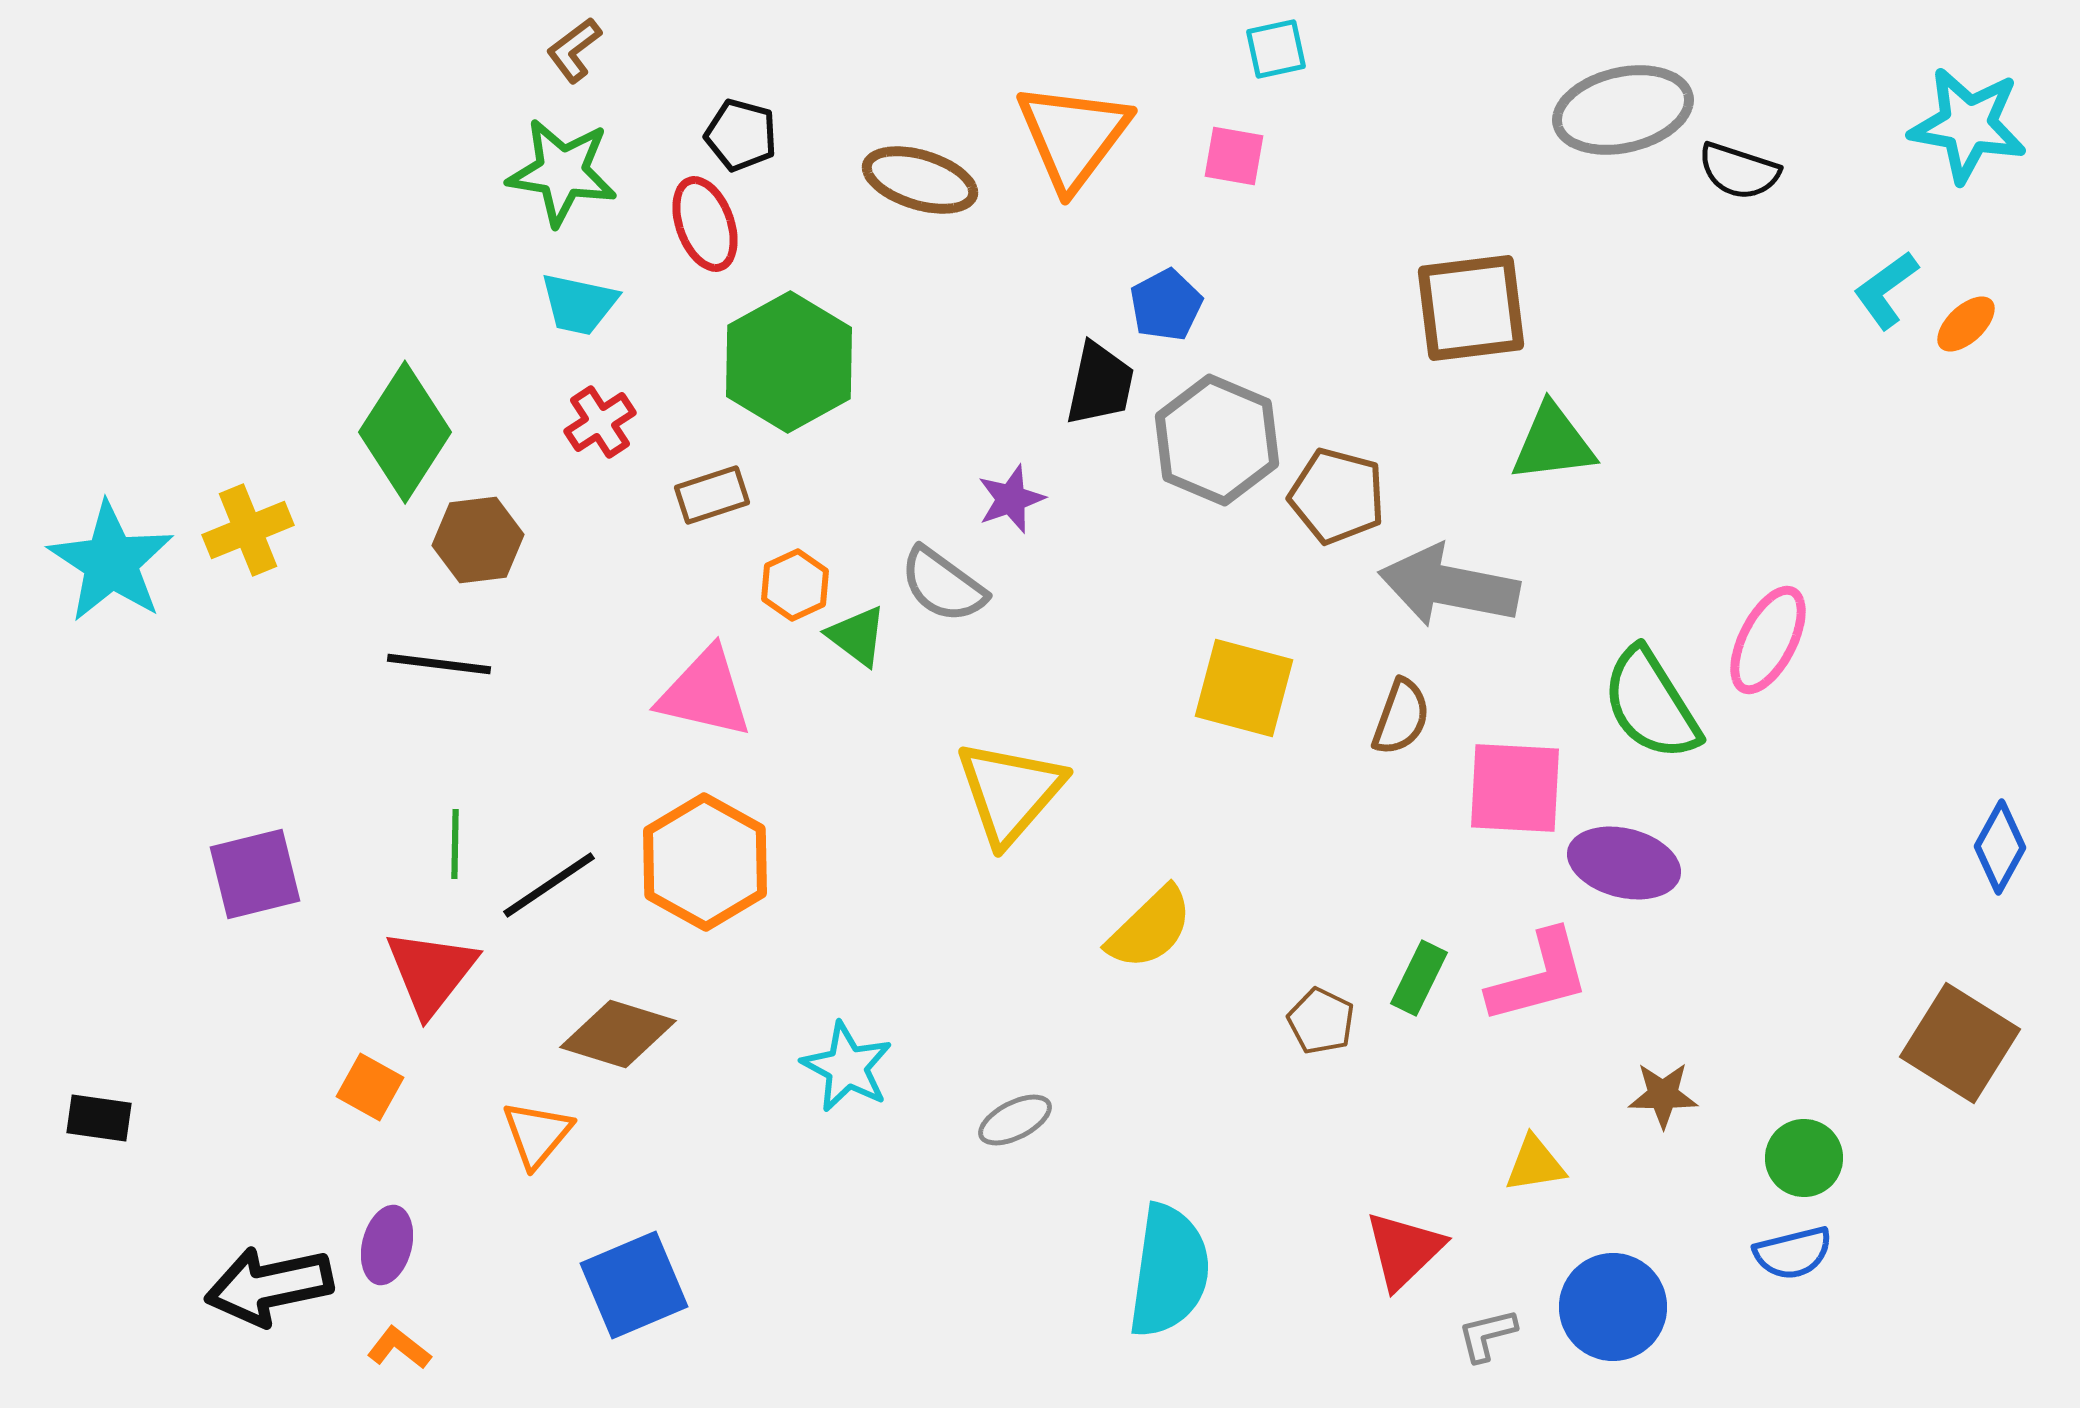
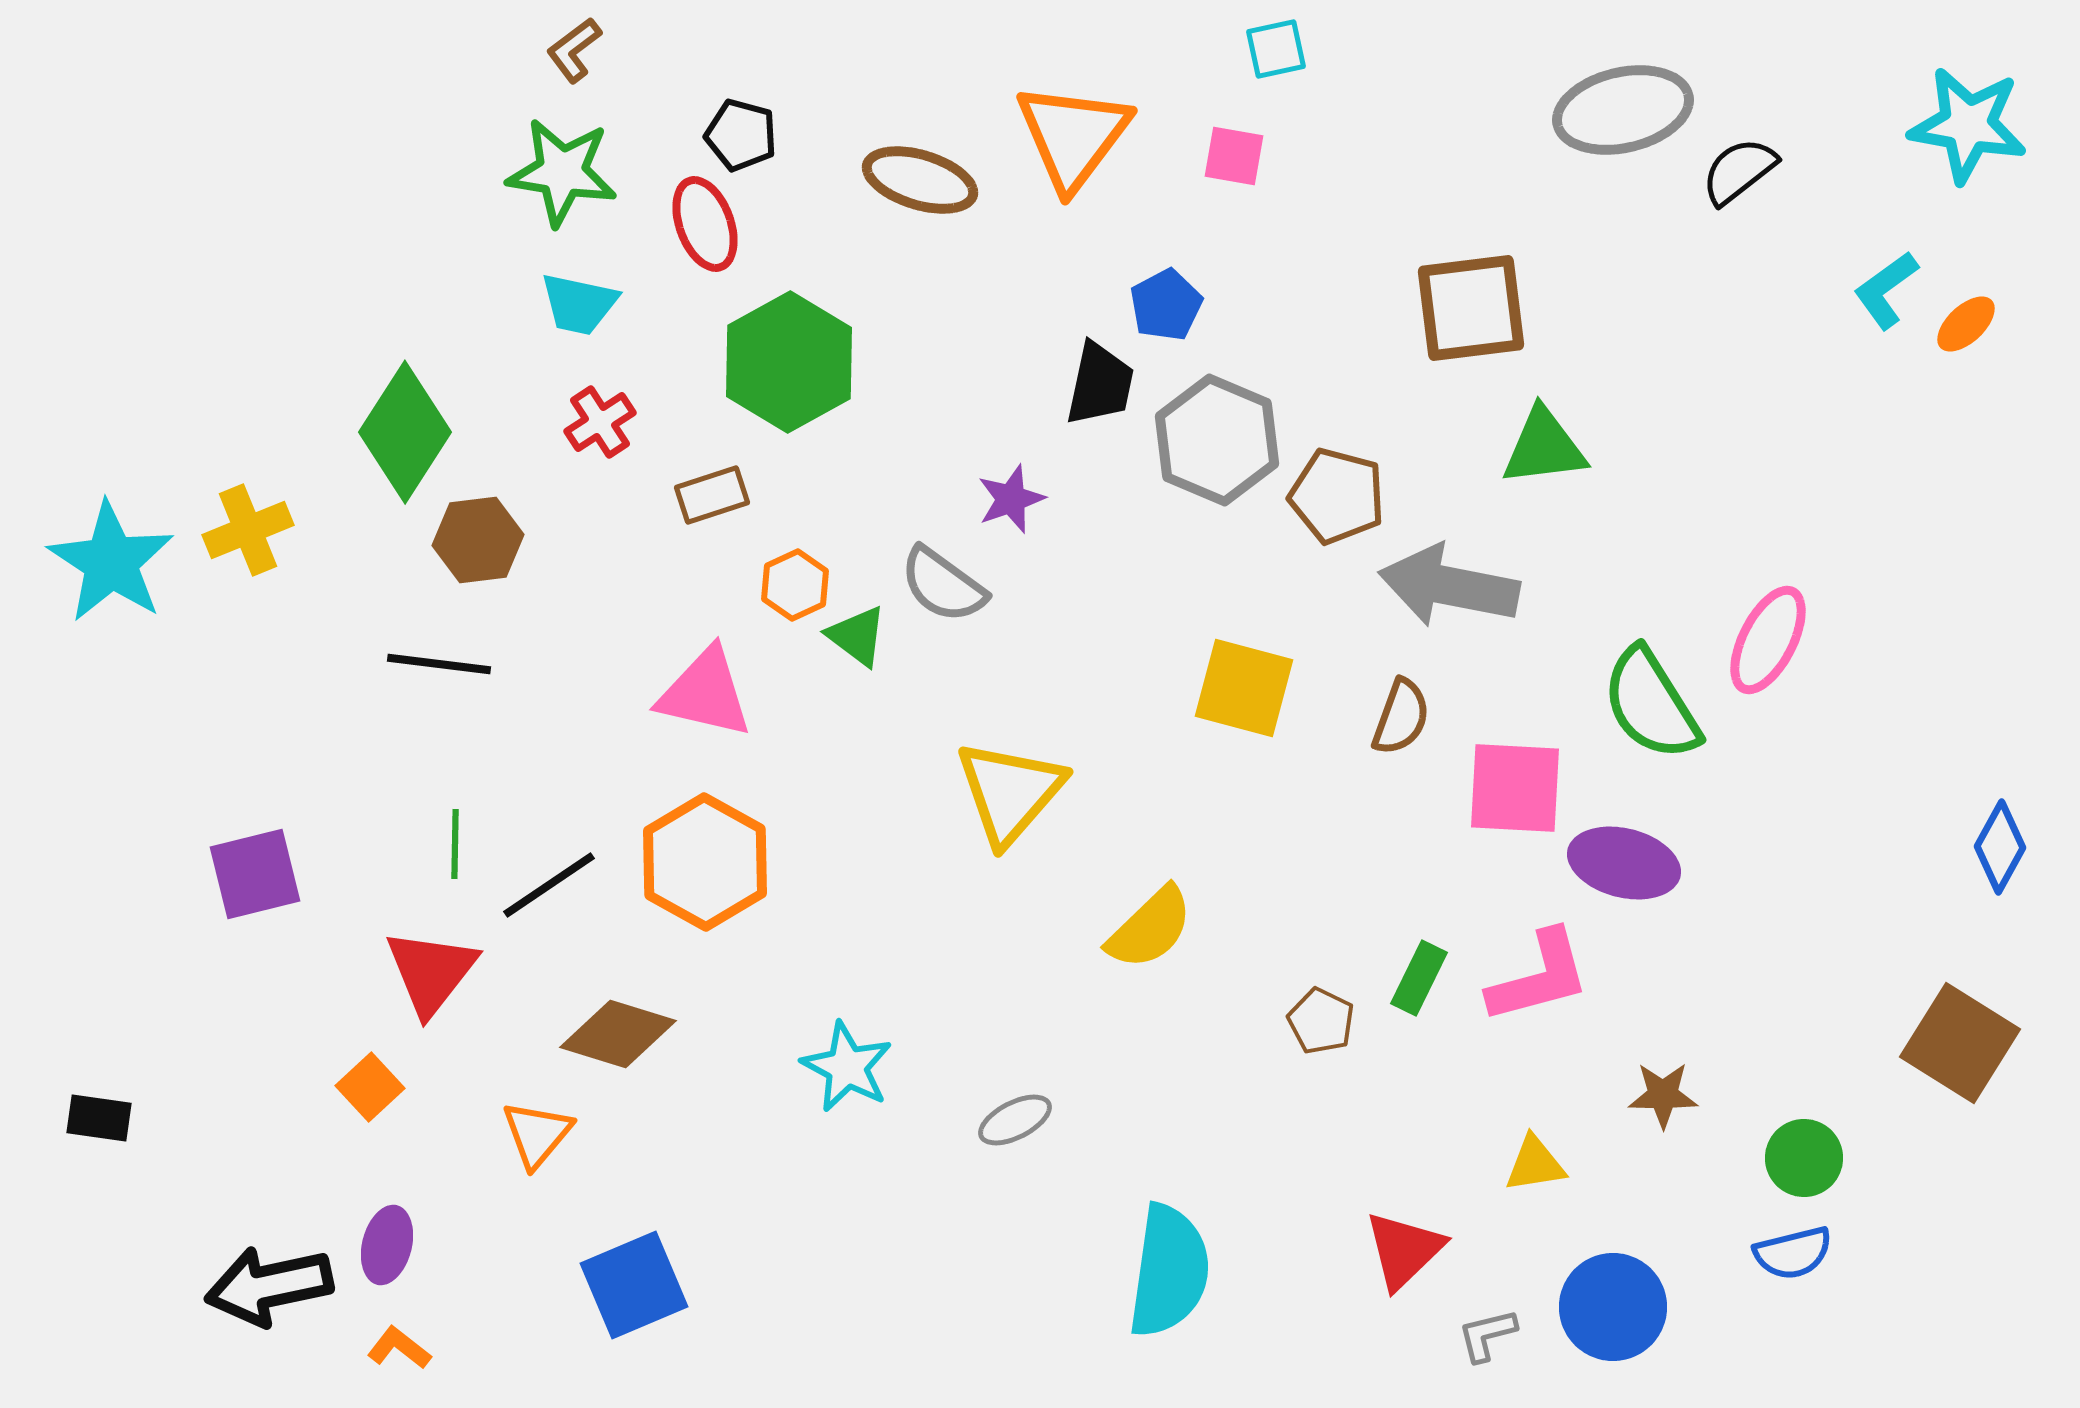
black semicircle at (1739, 171): rotated 124 degrees clockwise
green triangle at (1553, 443): moved 9 px left, 4 px down
orange square at (370, 1087): rotated 18 degrees clockwise
